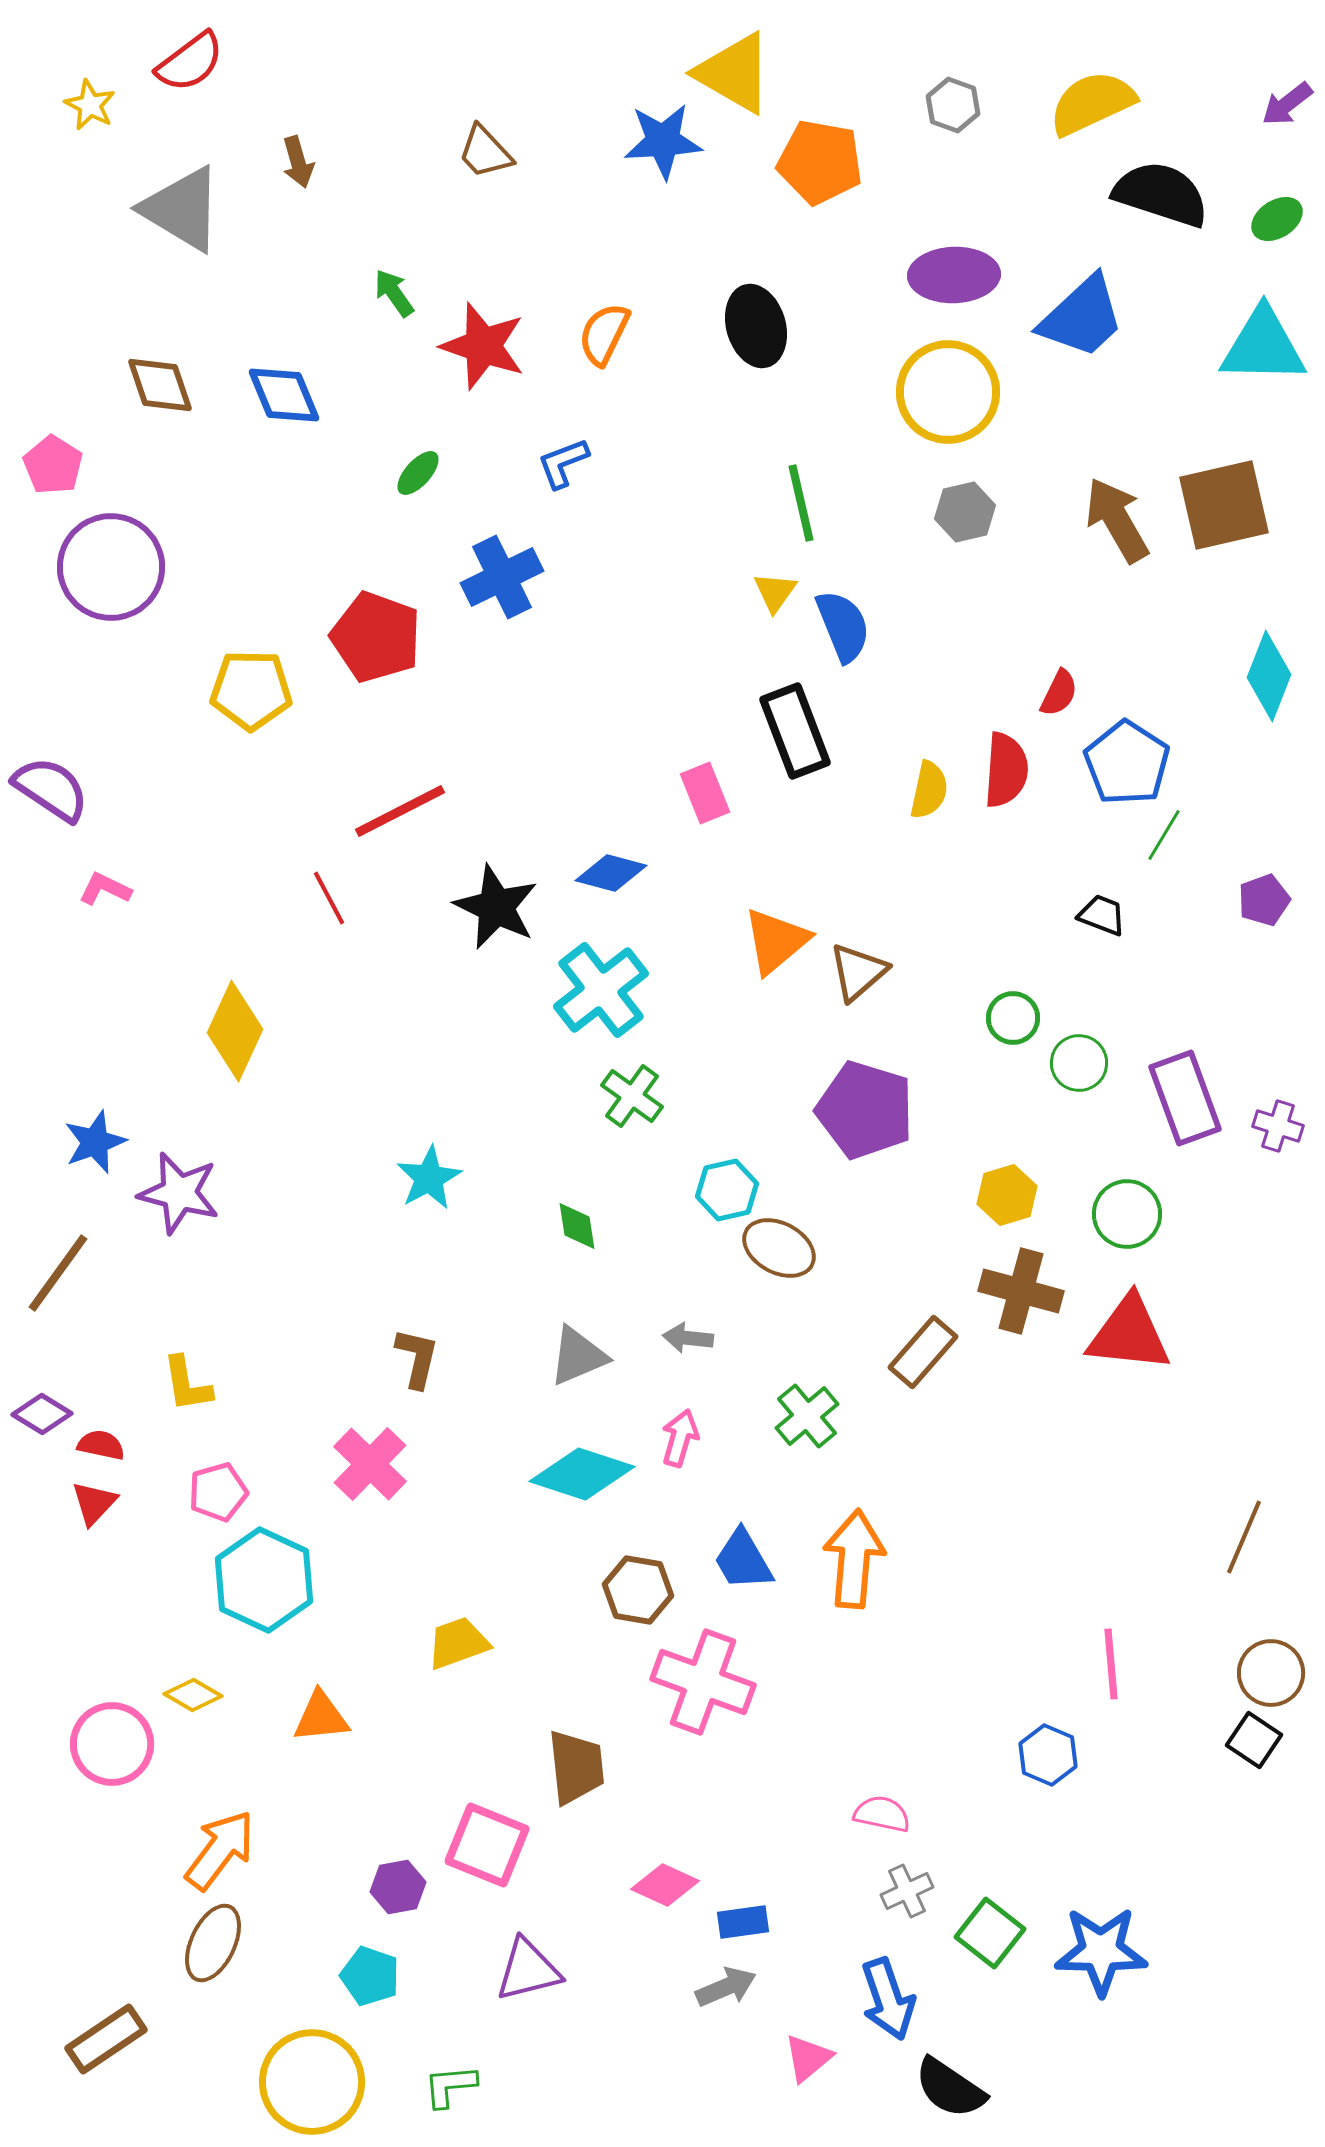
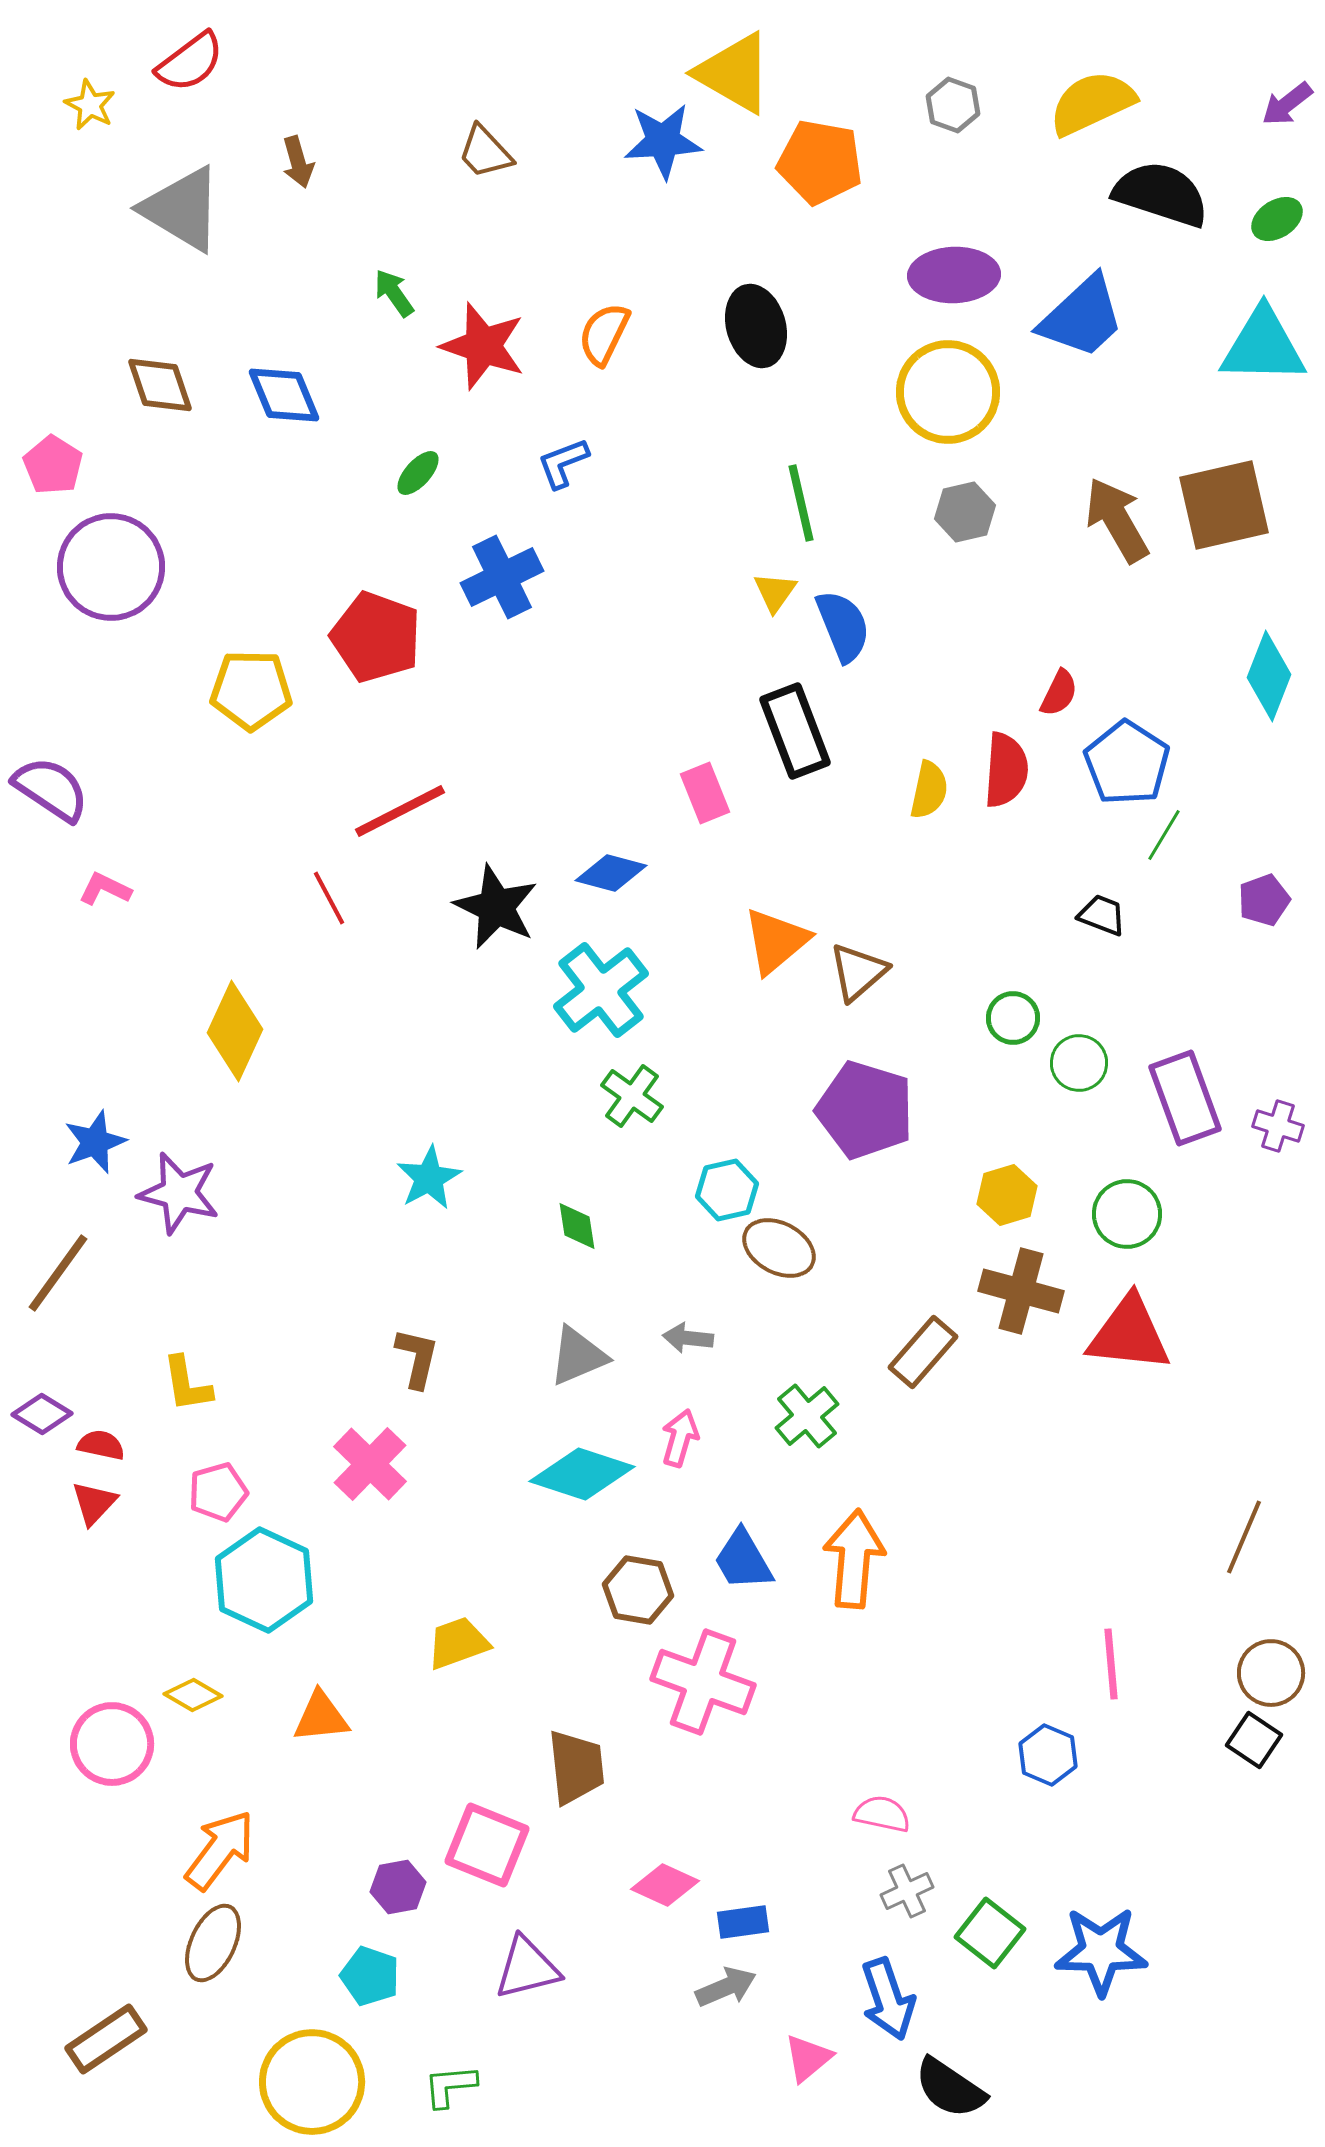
purple triangle at (528, 1970): moved 1 px left, 2 px up
